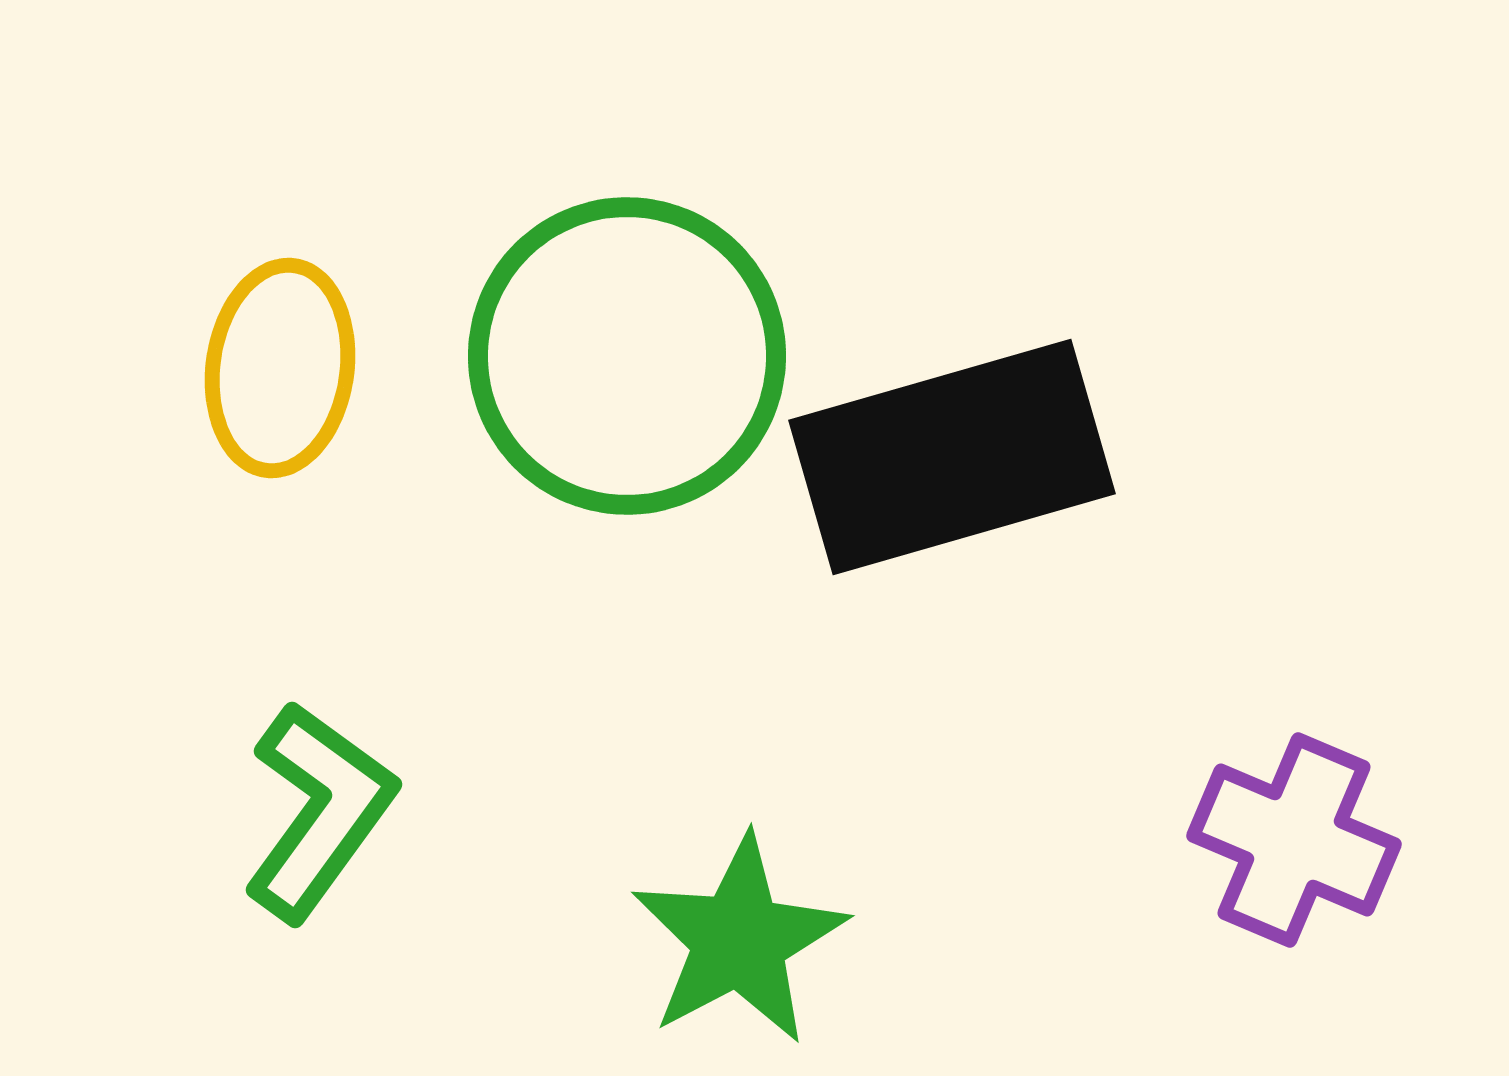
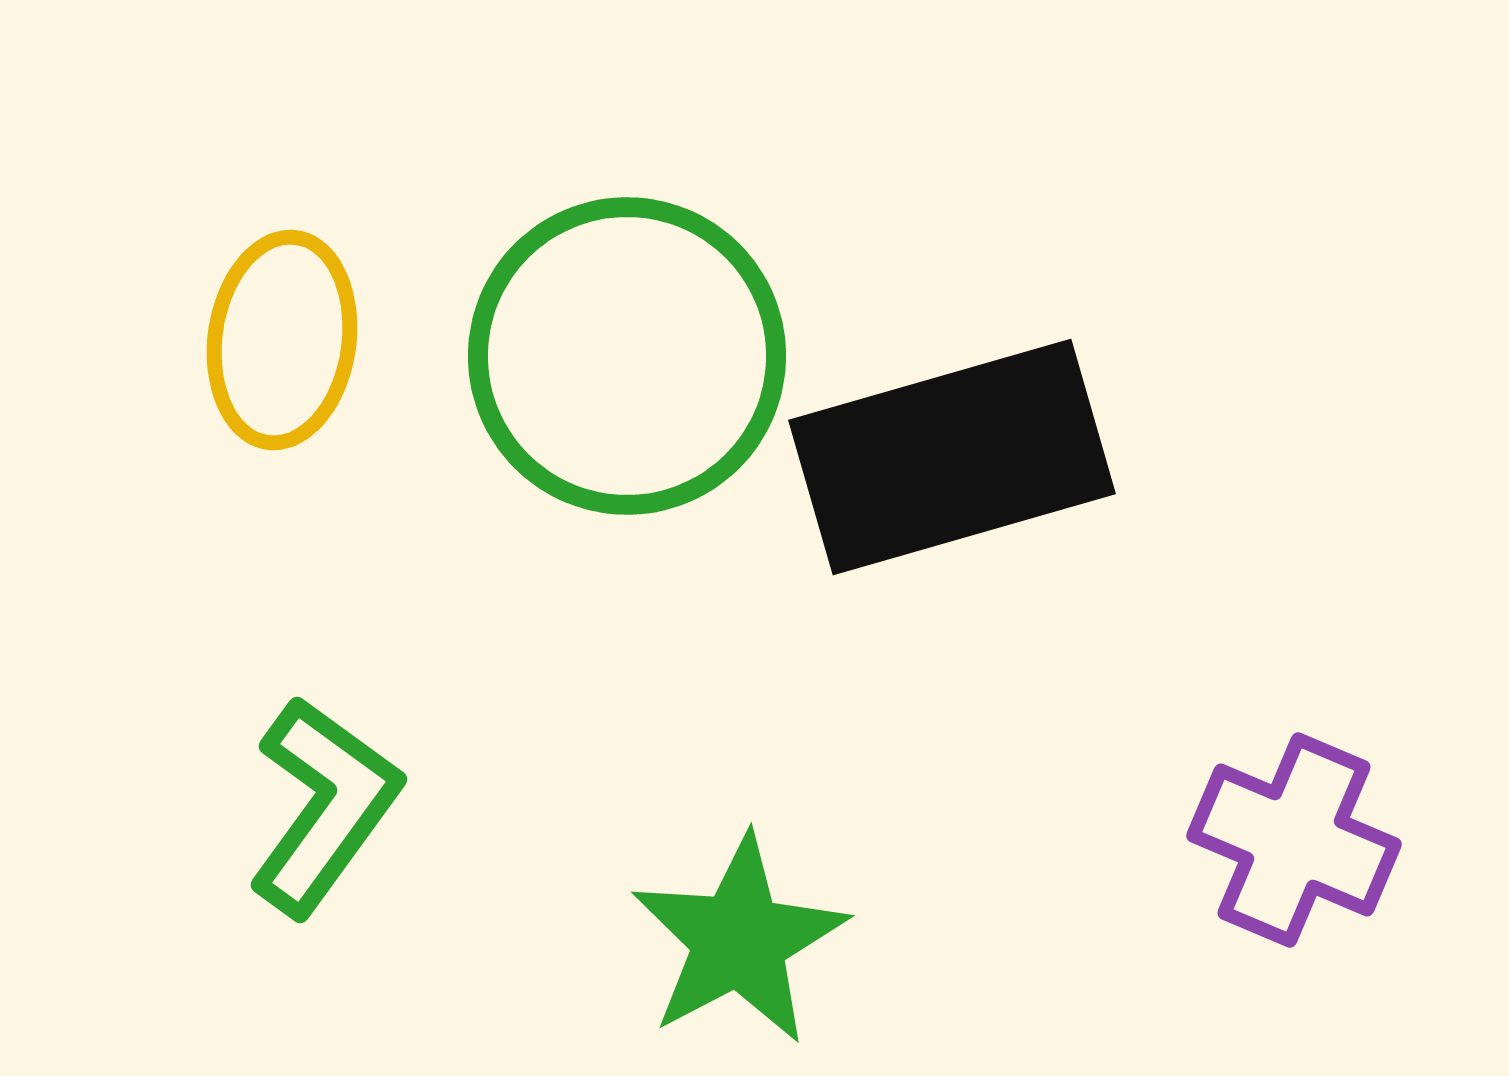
yellow ellipse: moved 2 px right, 28 px up
green L-shape: moved 5 px right, 5 px up
